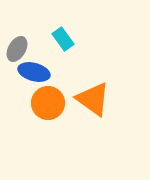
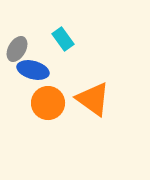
blue ellipse: moved 1 px left, 2 px up
